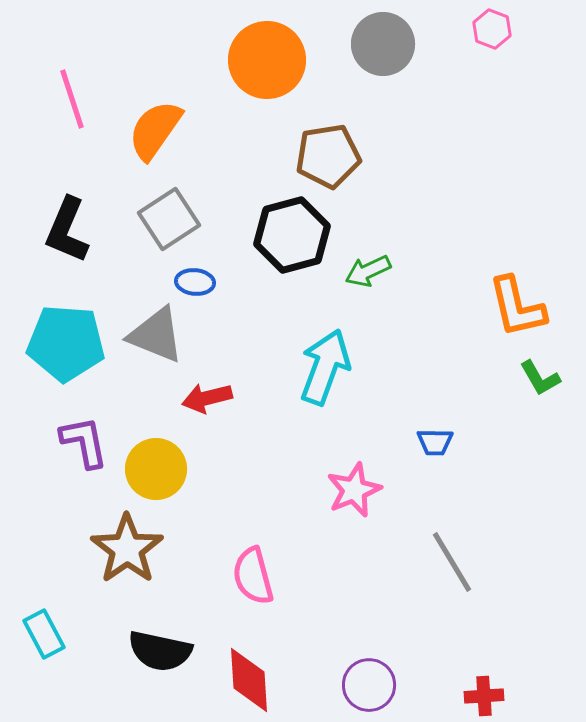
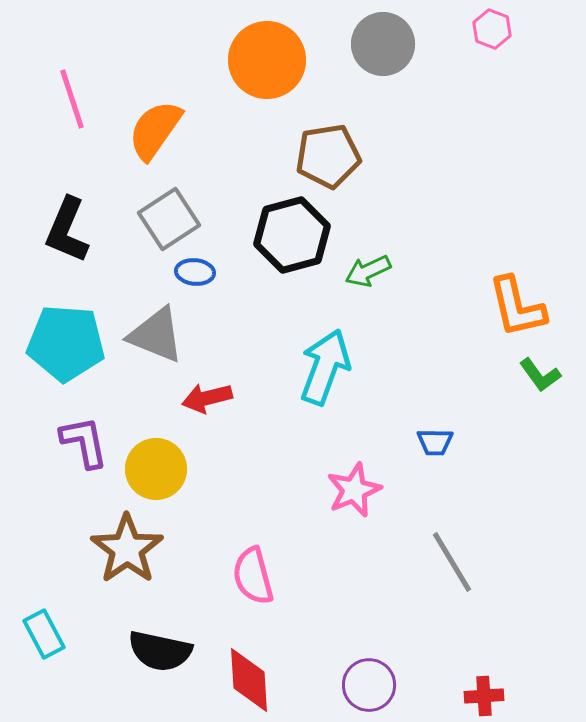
blue ellipse: moved 10 px up
green L-shape: moved 3 px up; rotated 6 degrees counterclockwise
